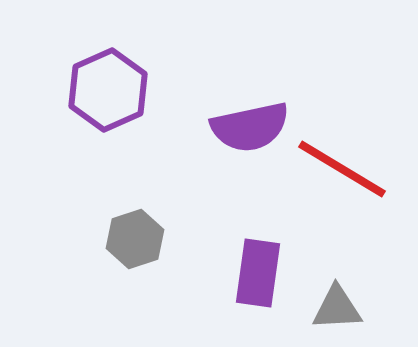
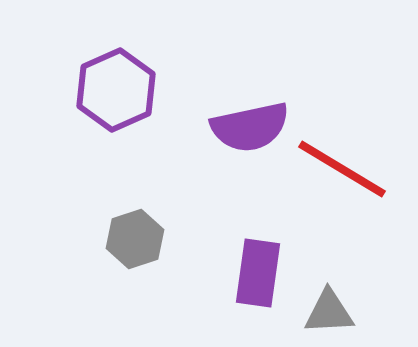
purple hexagon: moved 8 px right
gray triangle: moved 8 px left, 4 px down
